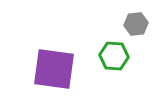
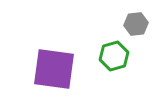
green hexagon: rotated 20 degrees counterclockwise
